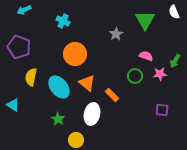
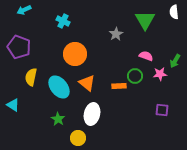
white semicircle: rotated 16 degrees clockwise
orange rectangle: moved 7 px right, 9 px up; rotated 48 degrees counterclockwise
yellow circle: moved 2 px right, 2 px up
